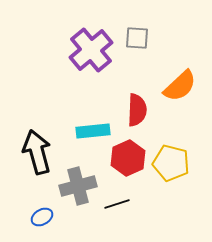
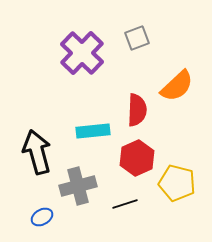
gray square: rotated 25 degrees counterclockwise
purple cross: moved 9 px left, 3 px down; rotated 6 degrees counterclockwise
orange semicircle: moved 3 px left
red hexagon: moved 9 px right
yellow pentagon: moved 6 px right, 20 px down
black line: moved 8 px right
